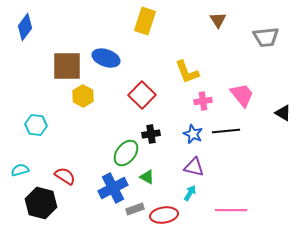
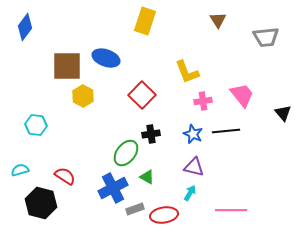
black triangle: rotated 18 degrees clockwise
